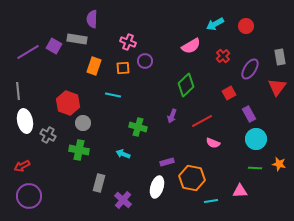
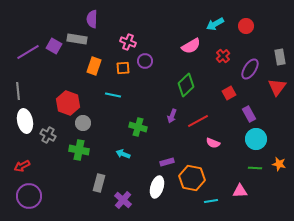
red line at (202, 121): moved 4 px left
